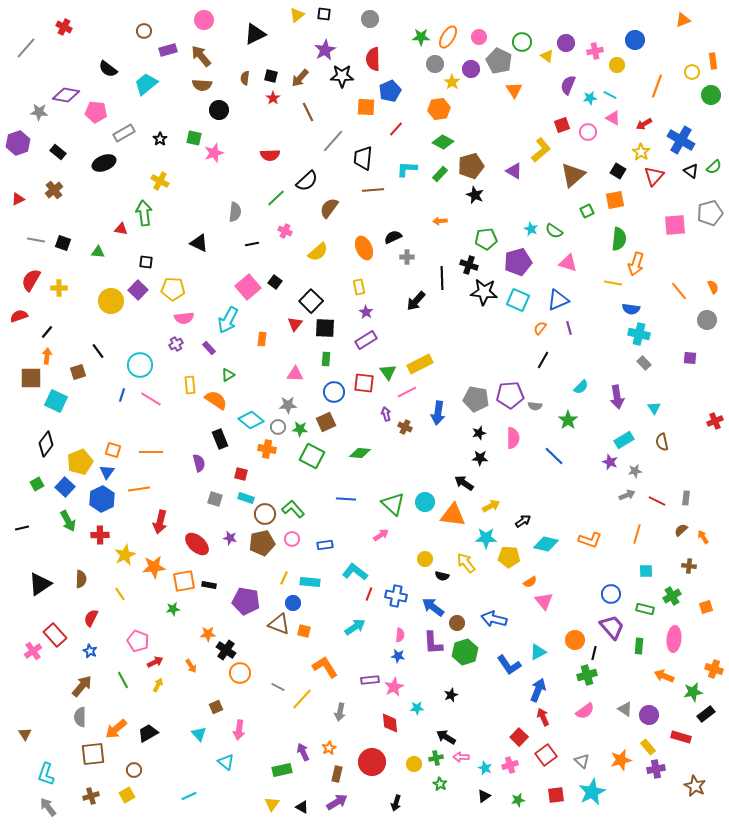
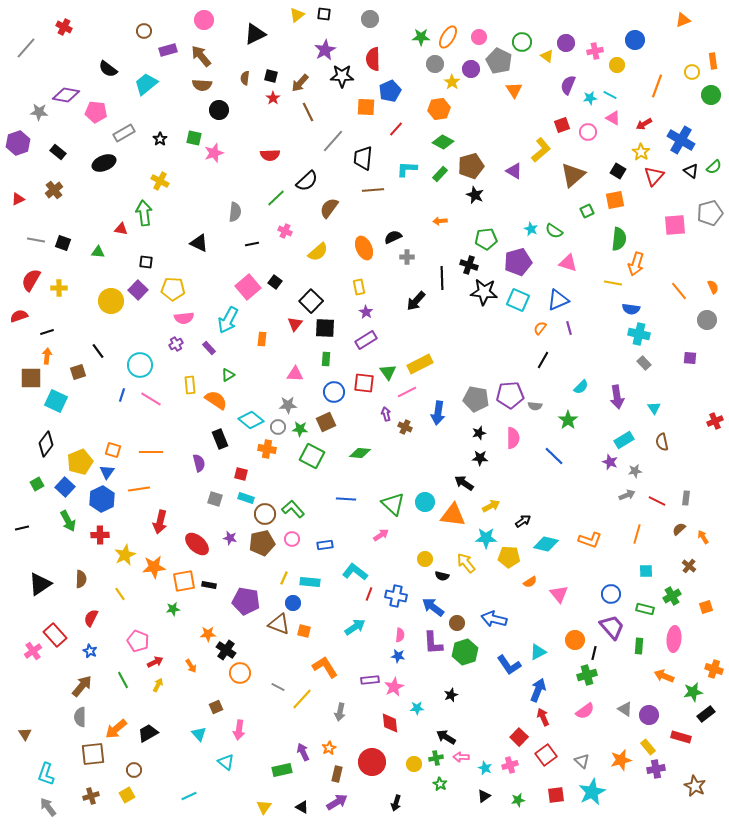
brown arrow at (300, 78): moved 5 px down
black line at (47, 332): rotated 32 degrees clockwise
brown semicircle at (681, 530): moved 2 px left, 1 px up
brown cross at (689, 566): rotated 32 degrees clockwise
pink triangle at (544, 601): moved 15 px right, 7 px up
yellow triangle at (272, 804): moved 8 px left, 3 px down
